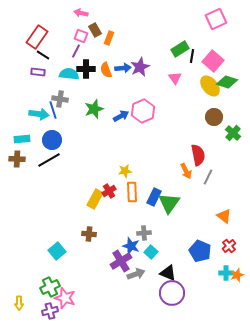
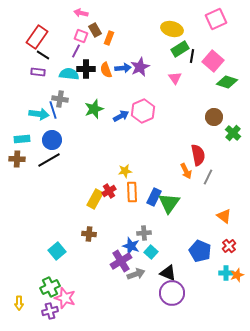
yellow ellipse at (210, 86): moved 38 px left, 57 px up; rotated 35 degrees counterclockwise
